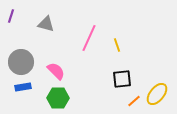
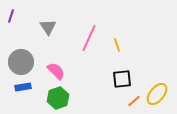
gray triangle: moved 2 px right, 3 px down; rotated 42 degrees clockwise
green hexagon: rotated 20 degrees counterclockwise
